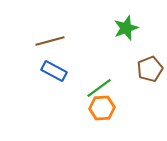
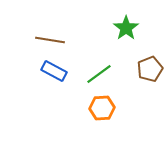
green star: rotated 15 degrees counterclockwise
brown line: moved 1 px up; rotated 24 degrees clockwise
green line: moved 14 px up
